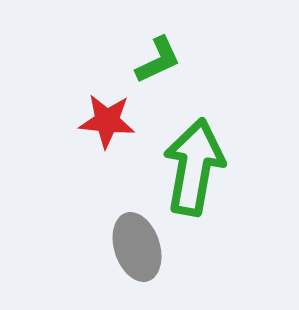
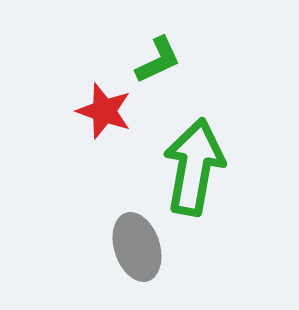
red star: moved 3 px left, 10 px up; rotated 14 degrees clockwise
